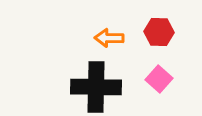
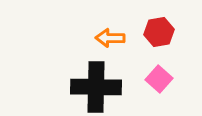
red hexagon: rotated 12 degrees counterclockwise
orange arrow: moved 1 px right
